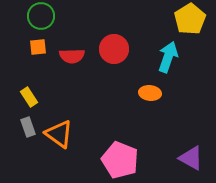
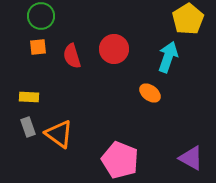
yellow pentagon: moved 2 px left
red semicircle: rotated 75 degrees clockwise
orange ellipse: rotated 30 degrees clockwise
yellow rectangle: rotated 54 degrees counterclockwise
